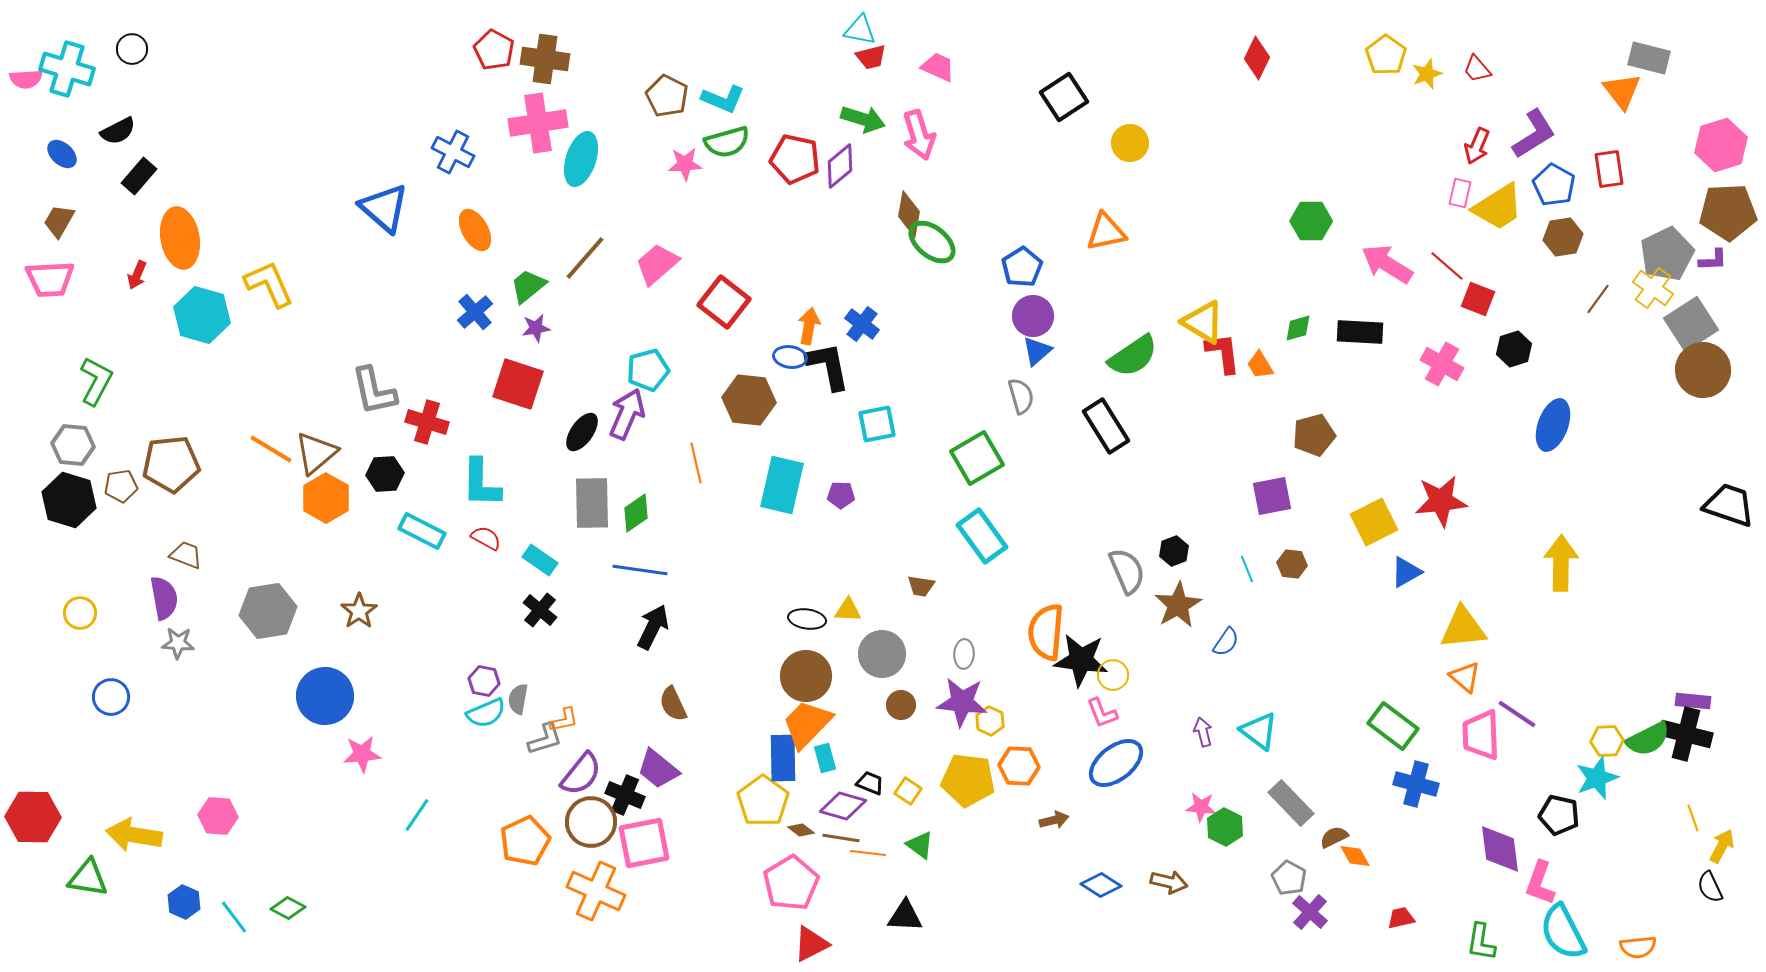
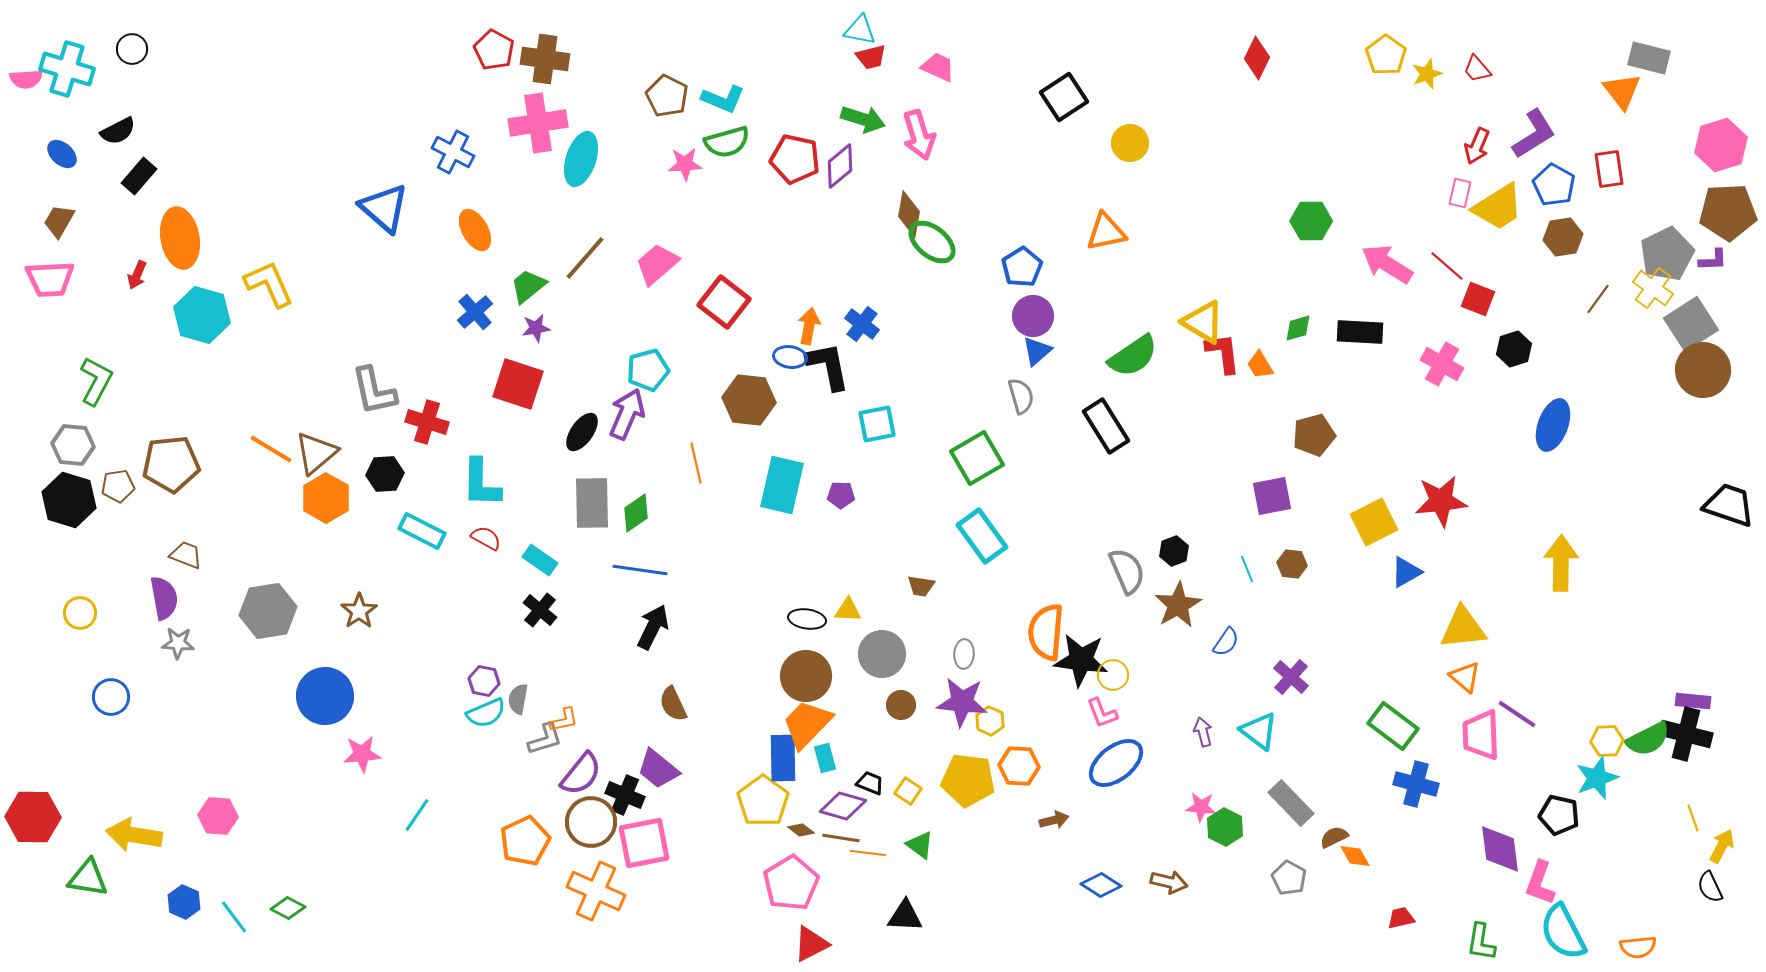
brown pentagon at (121, 486): moved 3 px left
purple cross at (1310, 912): moved 19 px left, 235 px up
